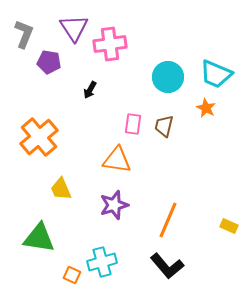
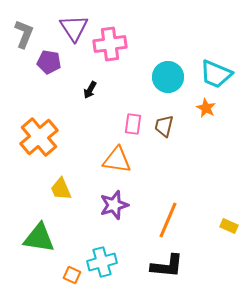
black L-shape: rotated 44 degrees counterclockwise
